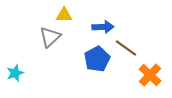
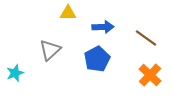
yellow triangle: moved 4 px right, 2 px up
gray triangle: moved 13 px down
brown line: moved 20 px right, 10 px up
